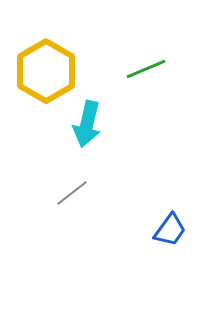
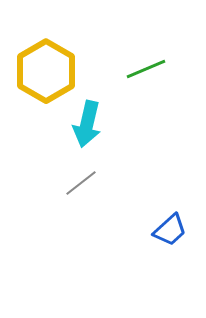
gray line: moved 9 px right, 10 px up
blue trapezoid: rotated 12 degrees clockwise
